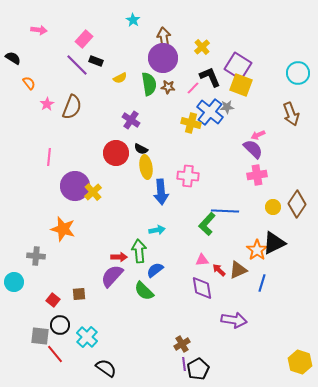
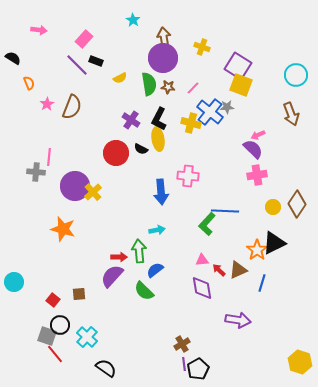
yellow cross at (202, 47): rotated 28 degrees counterclockwise
cyan circle at (298, 73): moved 2 px left, 2 px down
black L-shape at (210, 77): moved 51 px left, 42 px down; rotated 130 degrees counterclockwise
orange semicircle at (29, 83): rotated 16 degrees clockwise
yellow ellipse at (146, 167): moved 12 px right, 28 px up
gray cross at (36, 256): moved 84 px up
purple arrow at (234, 320): moved 4 px right
gray square at (40, 336): moved 7 px right; rotated 12 degrees clockwise
